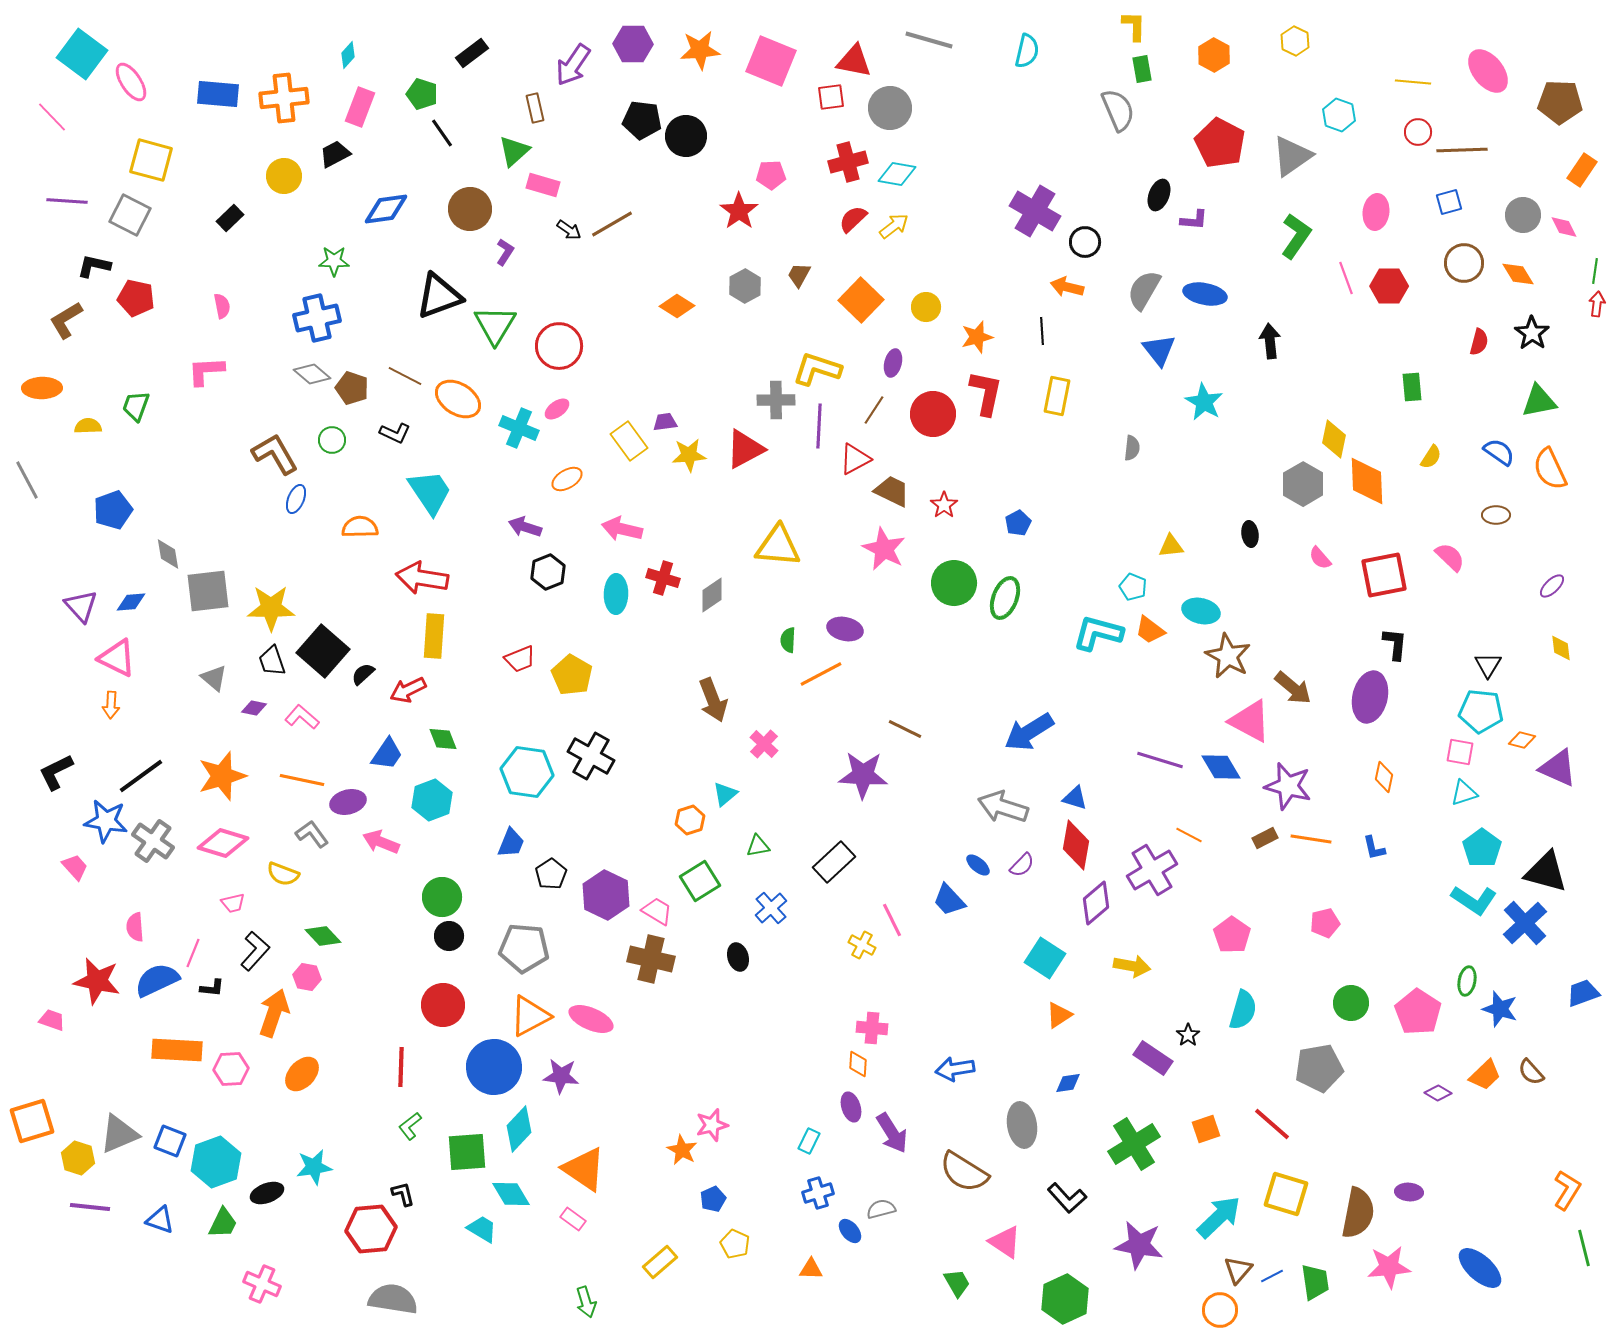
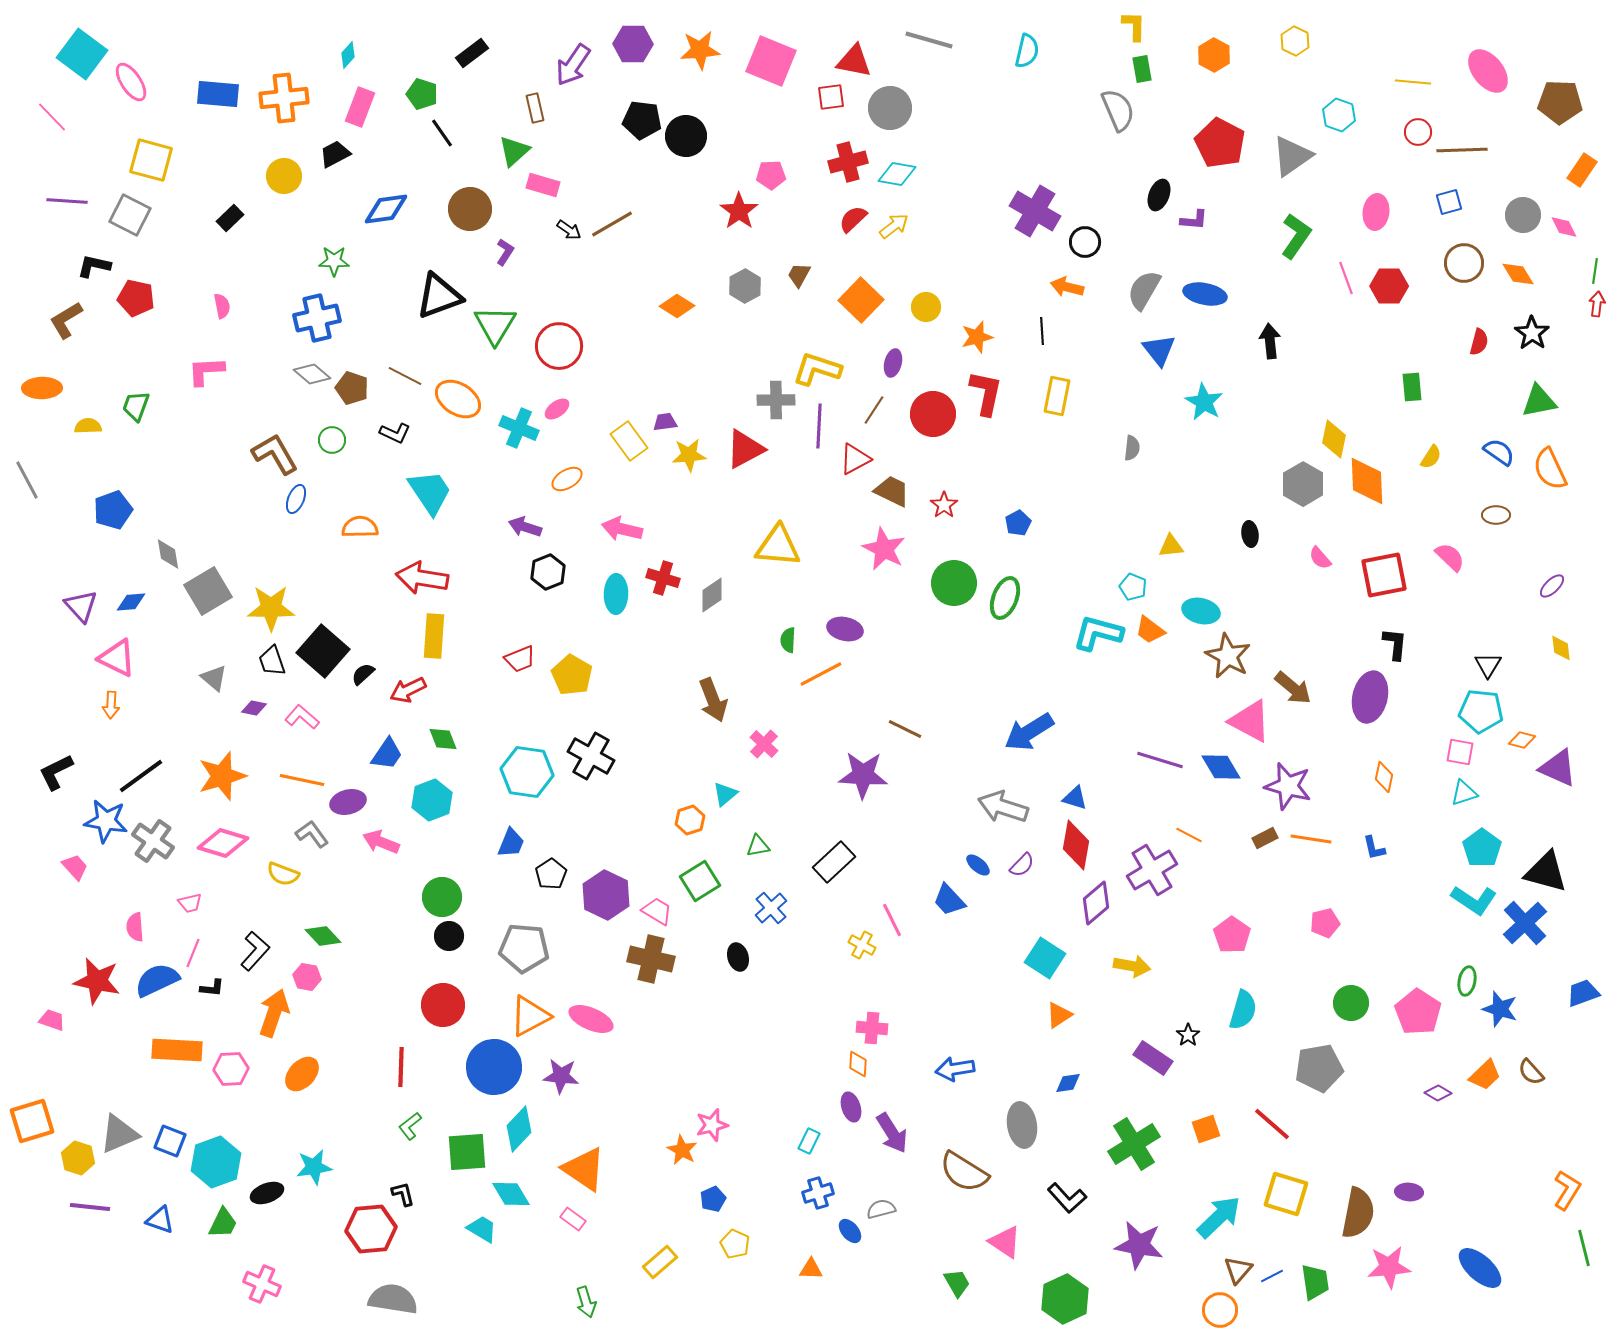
gray square at (208, 591): rotated 24 degrees counterclockwise
pink trapezoid at (233, 903): moved 43 px left
